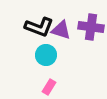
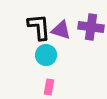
black L-shape: rotated 116 degrees counterclockwise
pink rectangle: rotated 21 degrees counterclockwise
